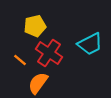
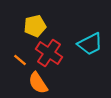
orange semicircle: rotated 70 degrees counterclockwise
